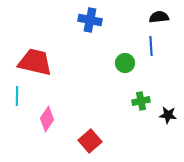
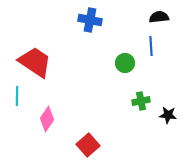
red trapezoid: rotated 21 degrees clockwise
red square: moved 2 px left, 4 px down
